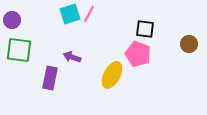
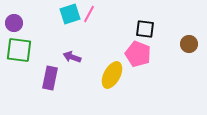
purple circle: moved 2 px right, 3 px down
